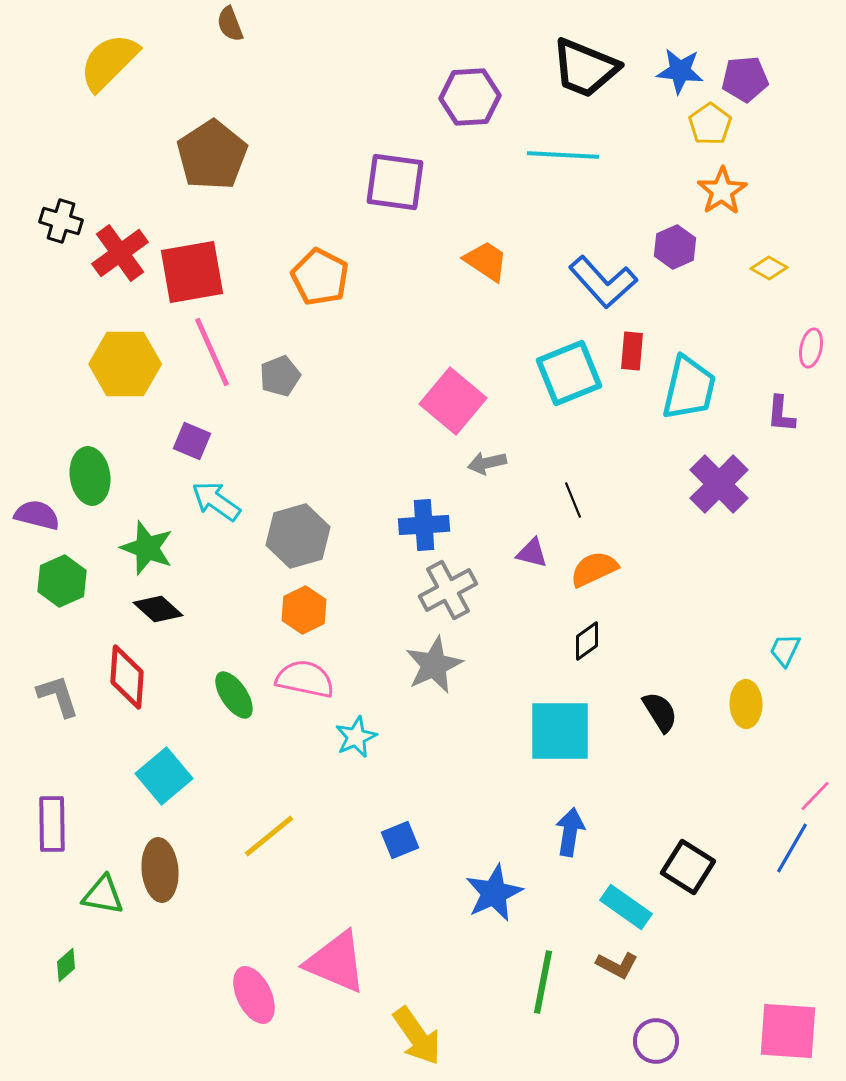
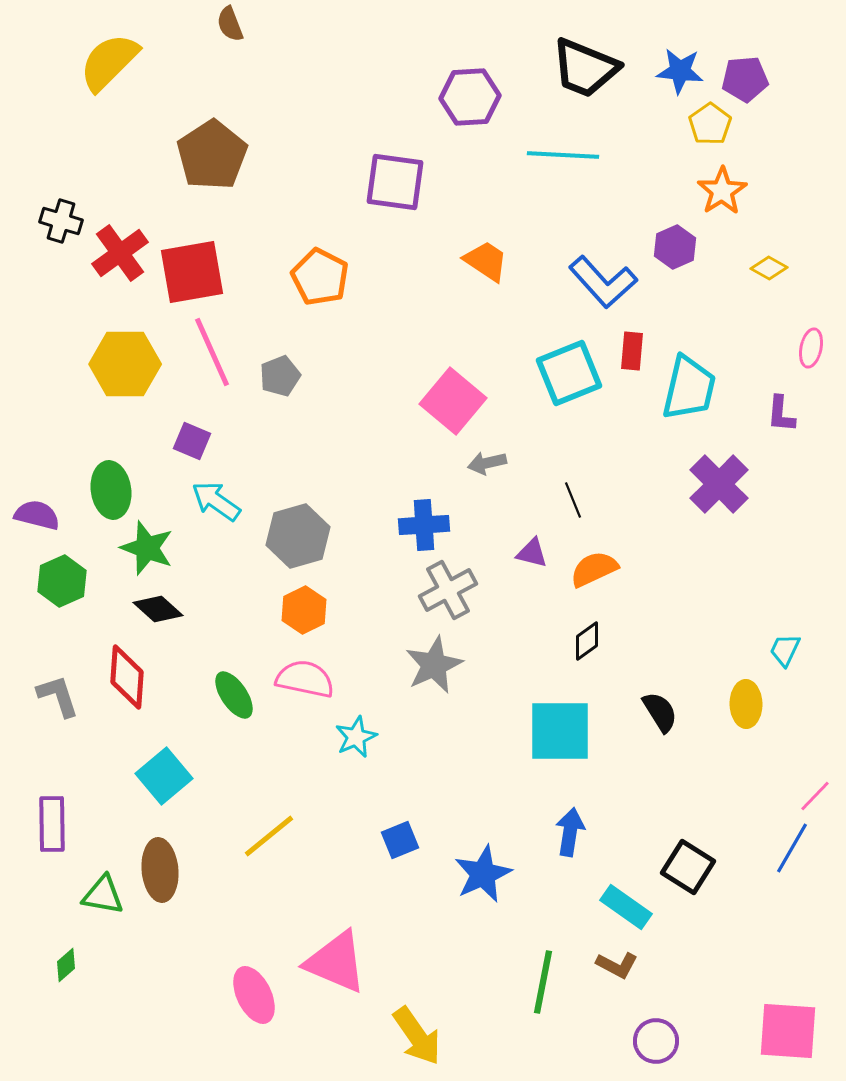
green ellipse at (90, 476): moved 21 px right, 14 px down
blue star at (494, 893): moved 11 px left, 19 px up
